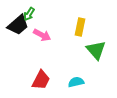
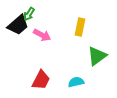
green triangle: moved 1 px right, 6 px down; rotated 35 degrees clockwise
